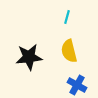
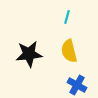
black star: moved 3 px up
